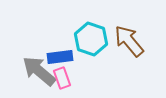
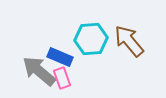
cyan hexagon: rotated 24 degrees counterclockwise
blue rectangle: rotated 30 degrees clockwise
